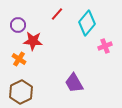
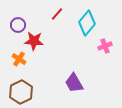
red star: moved 1 px right
